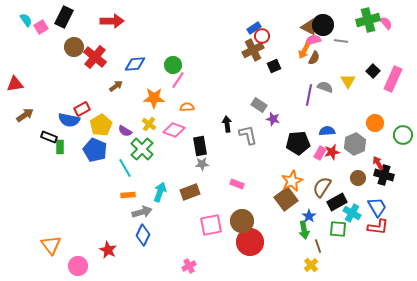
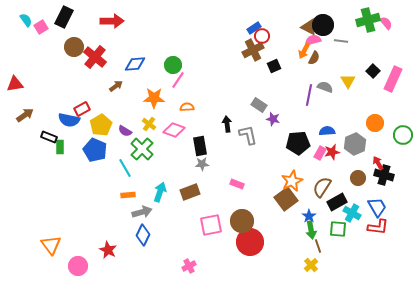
green arrow at (304, 230): moved 7 px right
